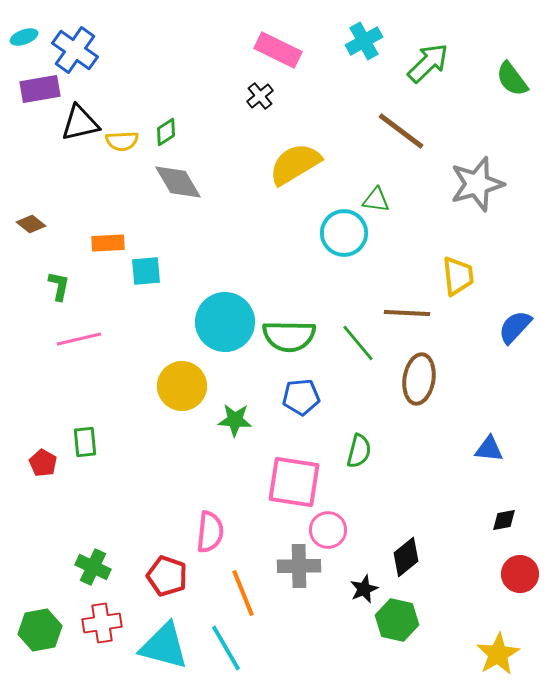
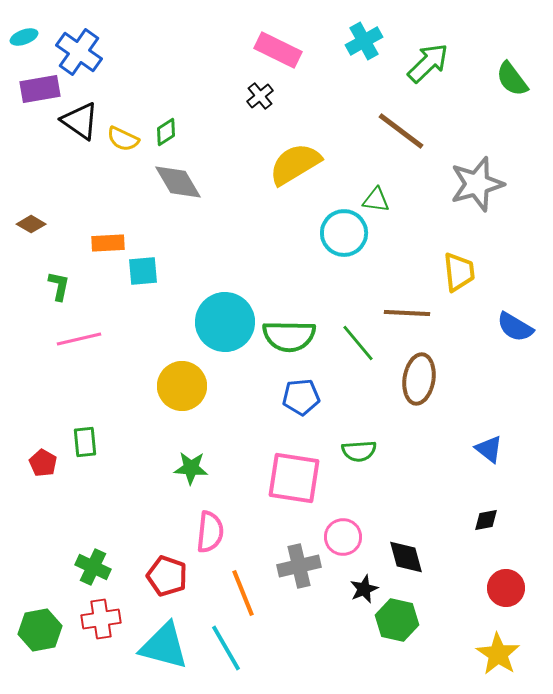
blue cross at (75, 50): moved 4 px right, 2 px down
black triangle at (80, 123): moved 2 px up; rotated 48 degrees clockwise
yellow semicircle at (122, 141): moved 1 px right, 2 px up; rotated 28 degrees clockwise
brown diamond at (31, 224): rotated 8 degrees counterclockwise
cyan square at (146, 271): moved 3 px left
yellow trapezoid at (458, 276): moved 1 px right, 4 px up
blue semicircle at (515, 327): rotated 102 degrees counterclockwise
green star at (235, 420): moved 44 px left, 48 px down
blue triangle at (489, 449): rotated 32 degrees clockwise
green semicircle at (359, 451): rotated 72 degrees clockwise
pink square at (294, 482): moved 4 px up
black diamond at (504, 520): moved 18 px left
pink circle at (328, 530): moved 15 px right, 7 px down
black diamond at (406, 557): rotated 66 degrees counterclockwise
gray cross at (299, 566): rotated 12 degrees counterclockwise
red circle at (520, 574): moved 14 px left, 14 px down
red cross at (102, 623): moved 1 px left, 4 px up
yellow star at (498, 654): rotated 9 degrees counterclockwise
